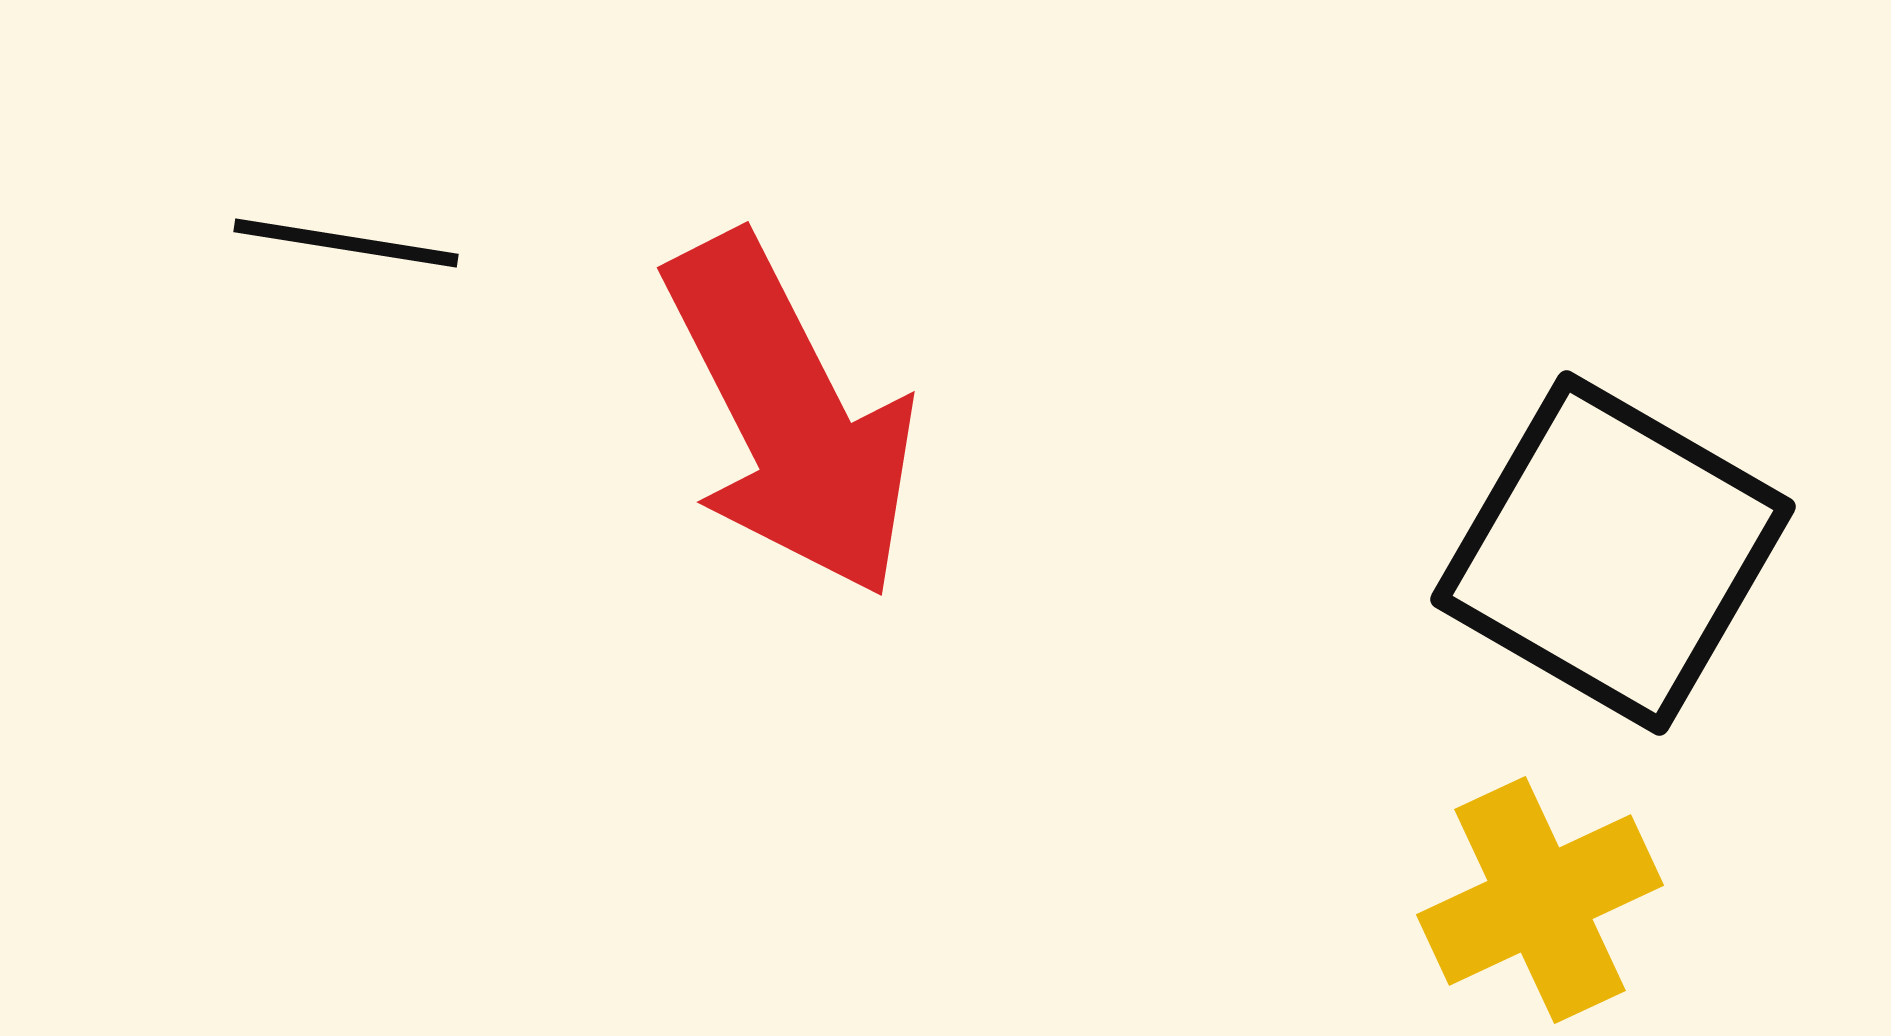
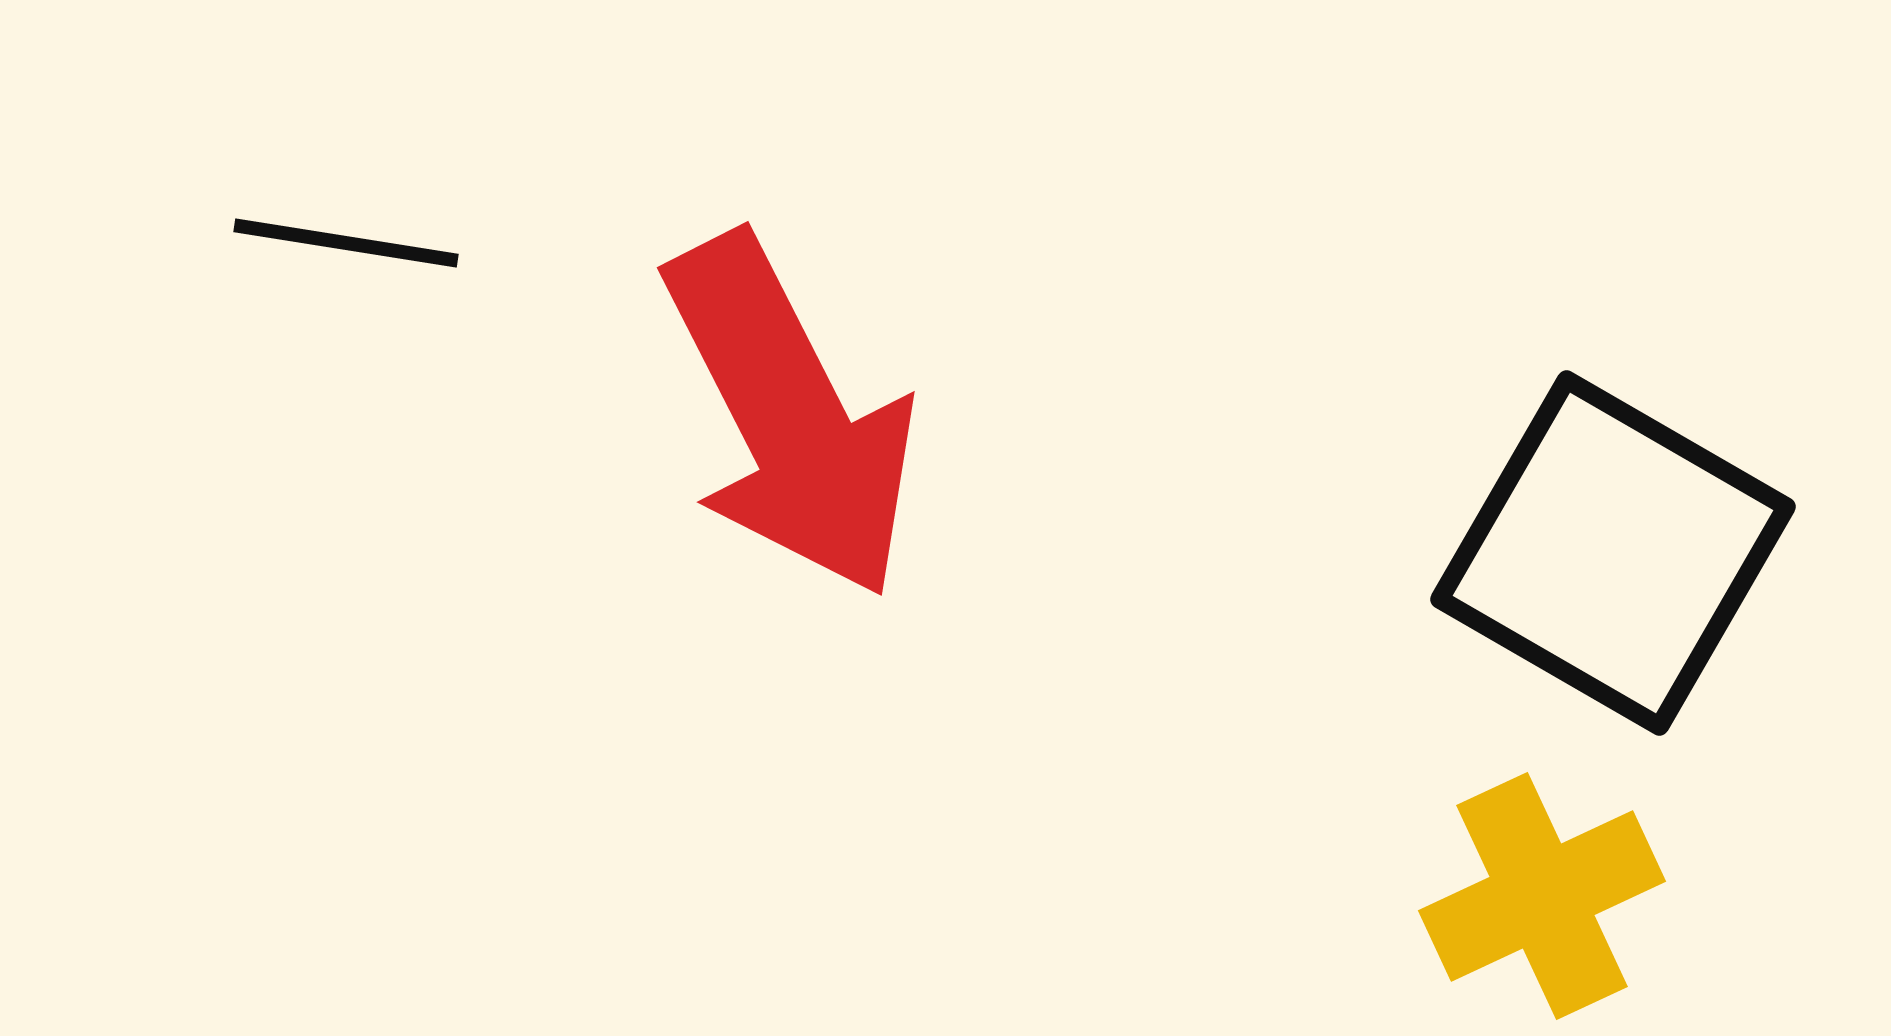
yellow cross: moved 2 px right, 4 px up
